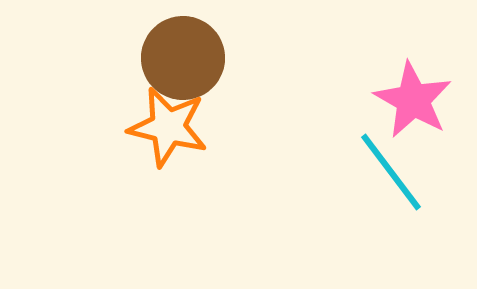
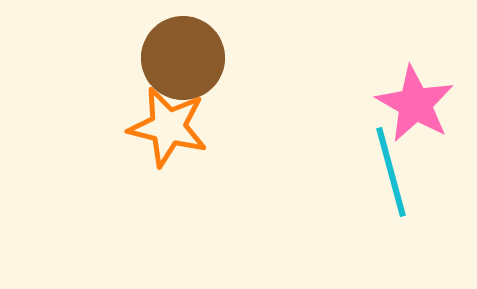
pink star: moved 2 px right, 4 px down
cyan line: rotated 22 degrees clockwise
